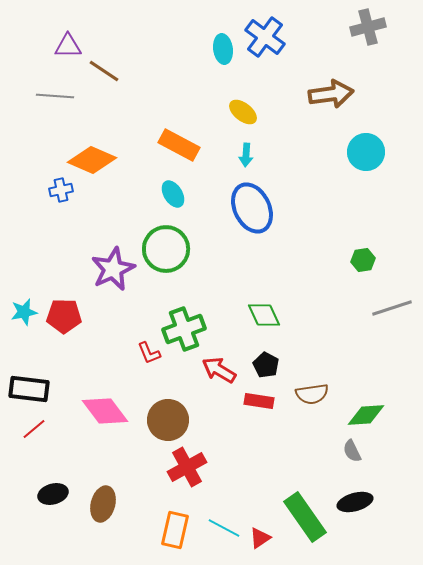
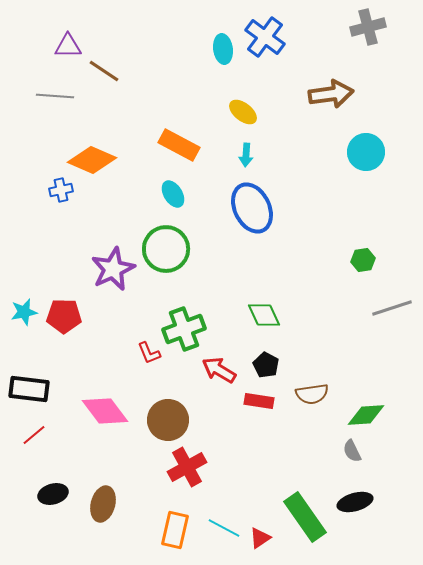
red line at (34, 429): moved 6 px down
